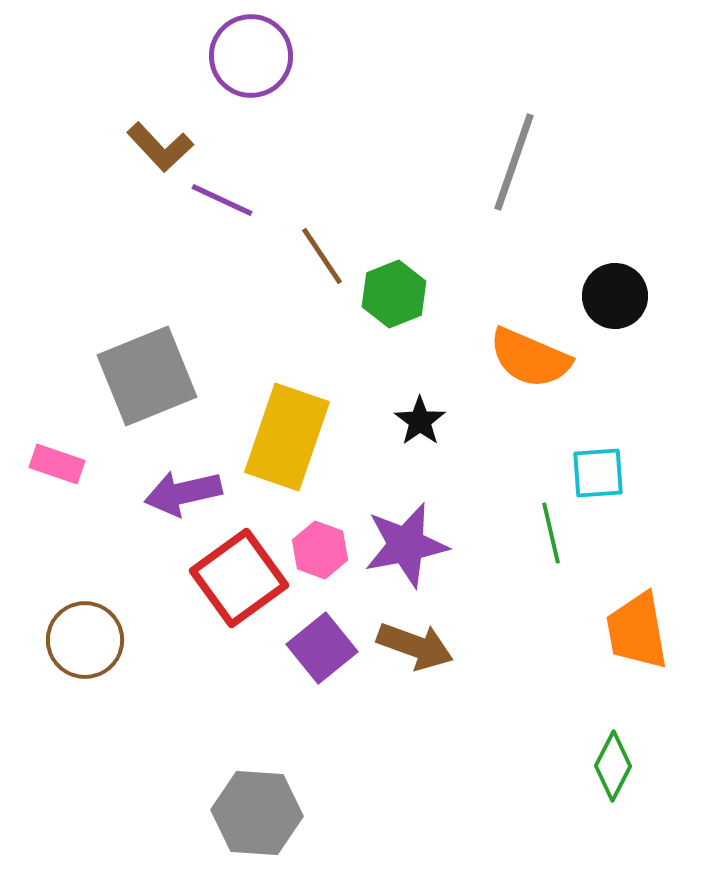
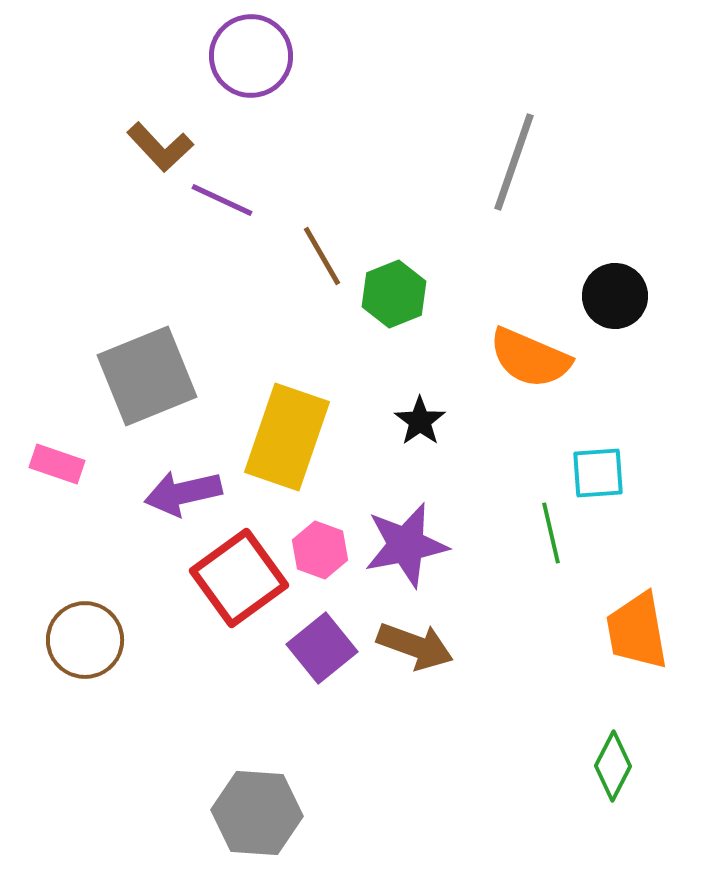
brown line: rotated 4 degrees clockwise
